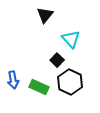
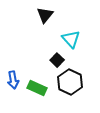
green rectangle: moved 2 px left, 1 px down
